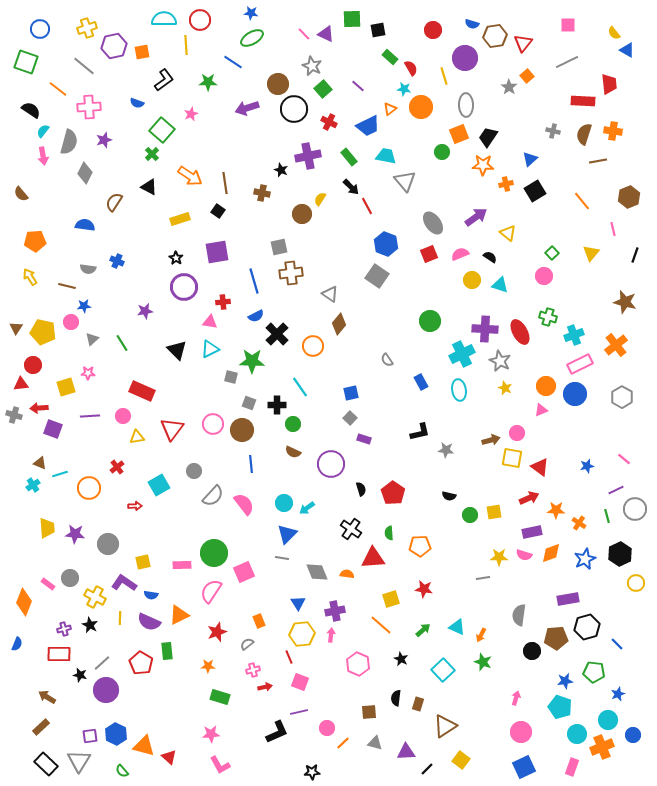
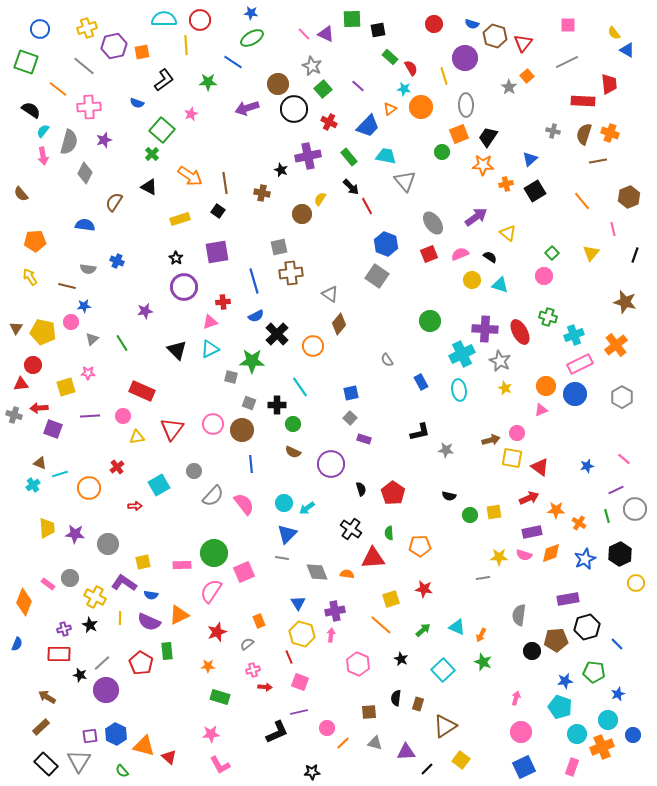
red circle at (433, 30): moved 1 px right, 6 px up
brown hexagon at (495, 36): rotated 25 degrees clockwise
blue trapezoid at (368, 126): rotated 20 degrees counterclockwise
orange cross at (613, 131): moved 3 px left, 2 px down; rotated 12 degrees clockwise
pink triangle at (210, 322): rotated 28 degrees counterclockwise
yellow hexagon at (302, 634): rotated 20 degrees clockwise
brown pentagon at (556, 638): moved 2 px down
red arrow at (265, 687): rotated 16 degrees clockwise
